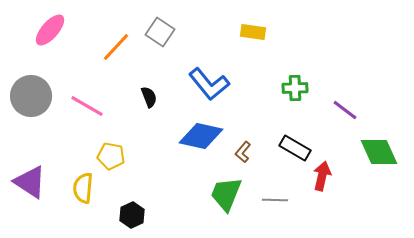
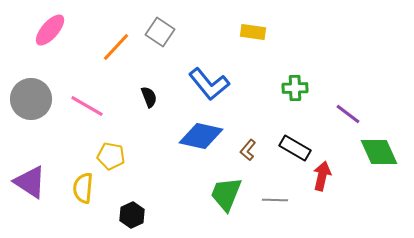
gray circle: moved 3 px down
purple line: moved 3 px right, 4 px down
brown L-shape: moved 5 px right, 2 px up
